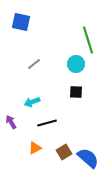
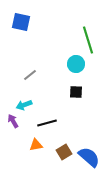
gray line: moved 4 px left, 11 px down
cyan arrow: moved 8 px left, 3 px down
purple arrow: moved 2 px right, 1 px up
orange triangle: moved 1 px right, 3 px up; rotated 16 degrees clockwise
blue semicircle: moved 1 px right, 1 px up
